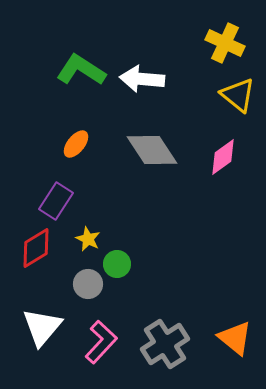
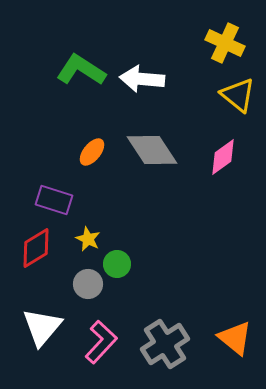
orange ellipse: moved 16 px right, 8 px down
purple rectangle: moved 2 px left, 1 px up; rotated 75 degrees clockwise
